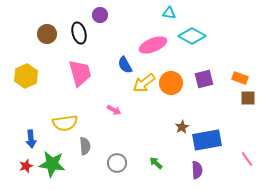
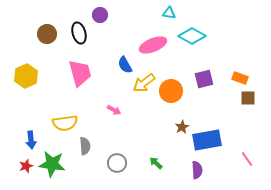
orange circle: moved 8 px down
blue arrow: moved 1 px down
